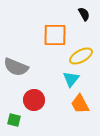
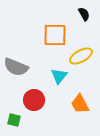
cyan triangle: moved 12 px left, 3 px up
